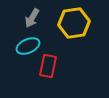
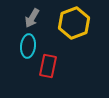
yellow hexagon: rotated 12 degrees counterclockwise
cyan ellipse: rotated 60 degrees counterclockwise
